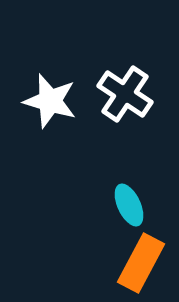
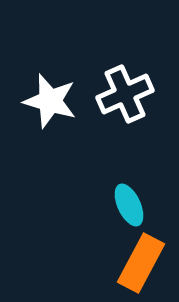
white cross: rotated 32 degrees clockwise
